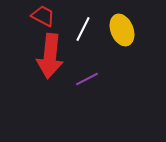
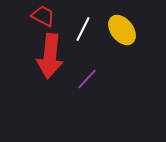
yellow ellipse: rotated 16 degrees counterclockwise
purple line: rotated 20 degrees counterclockwise
